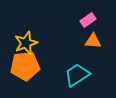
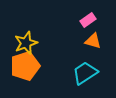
orange triangle: rotated 12 degrees clockwise
orange pentagon: rotated 12 degrees counterclockwise
cyan trapezoid: moved 8 px right, 2 px up
